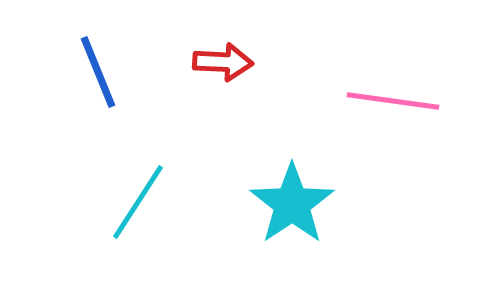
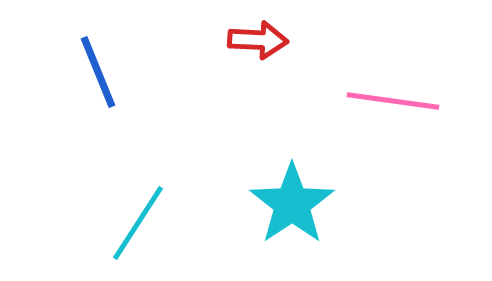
red arrow: moved 35 px right, 22 px up
cyan line: moved 21 px down
